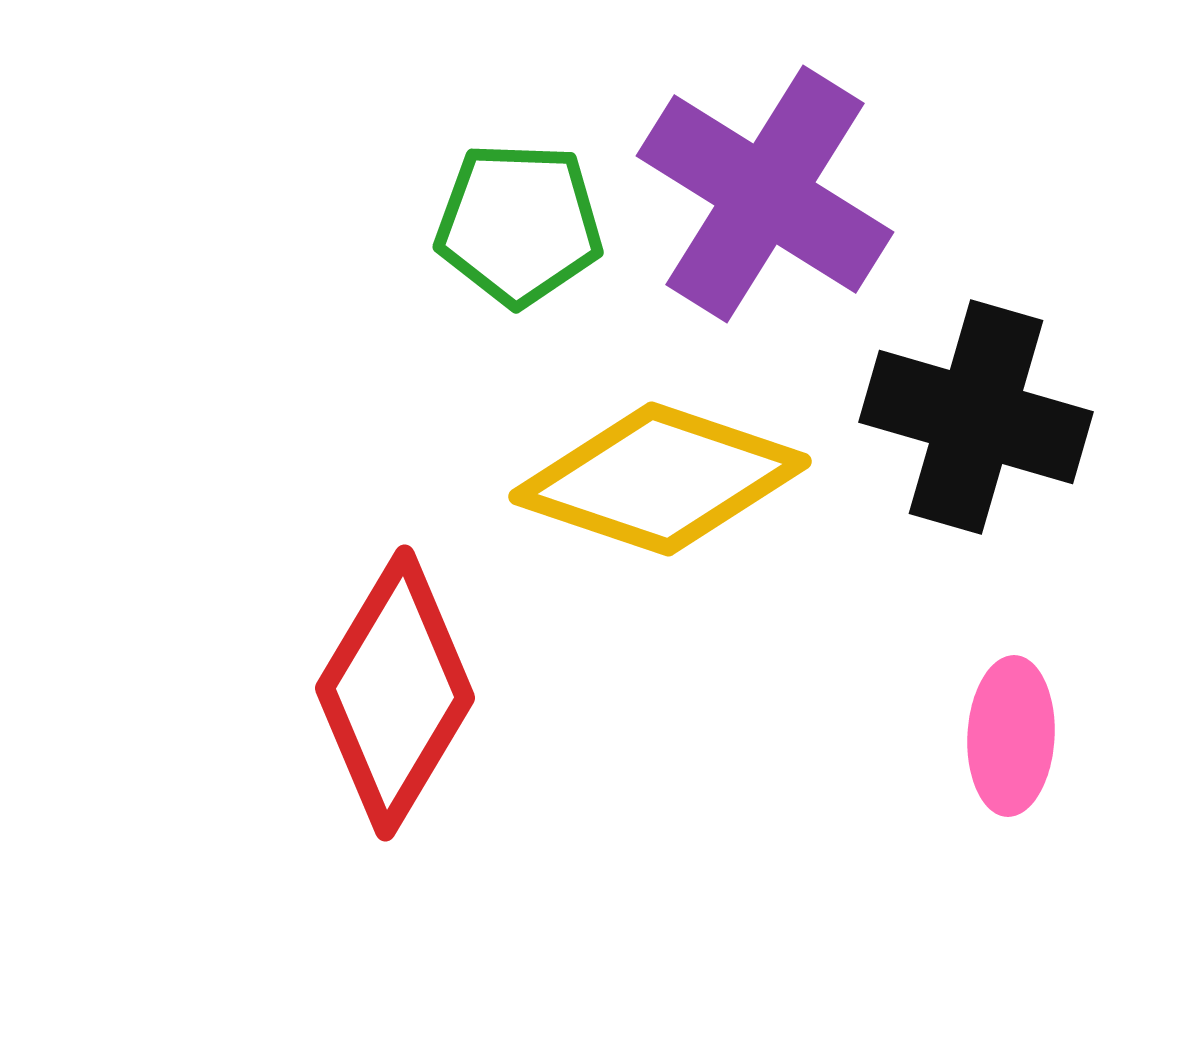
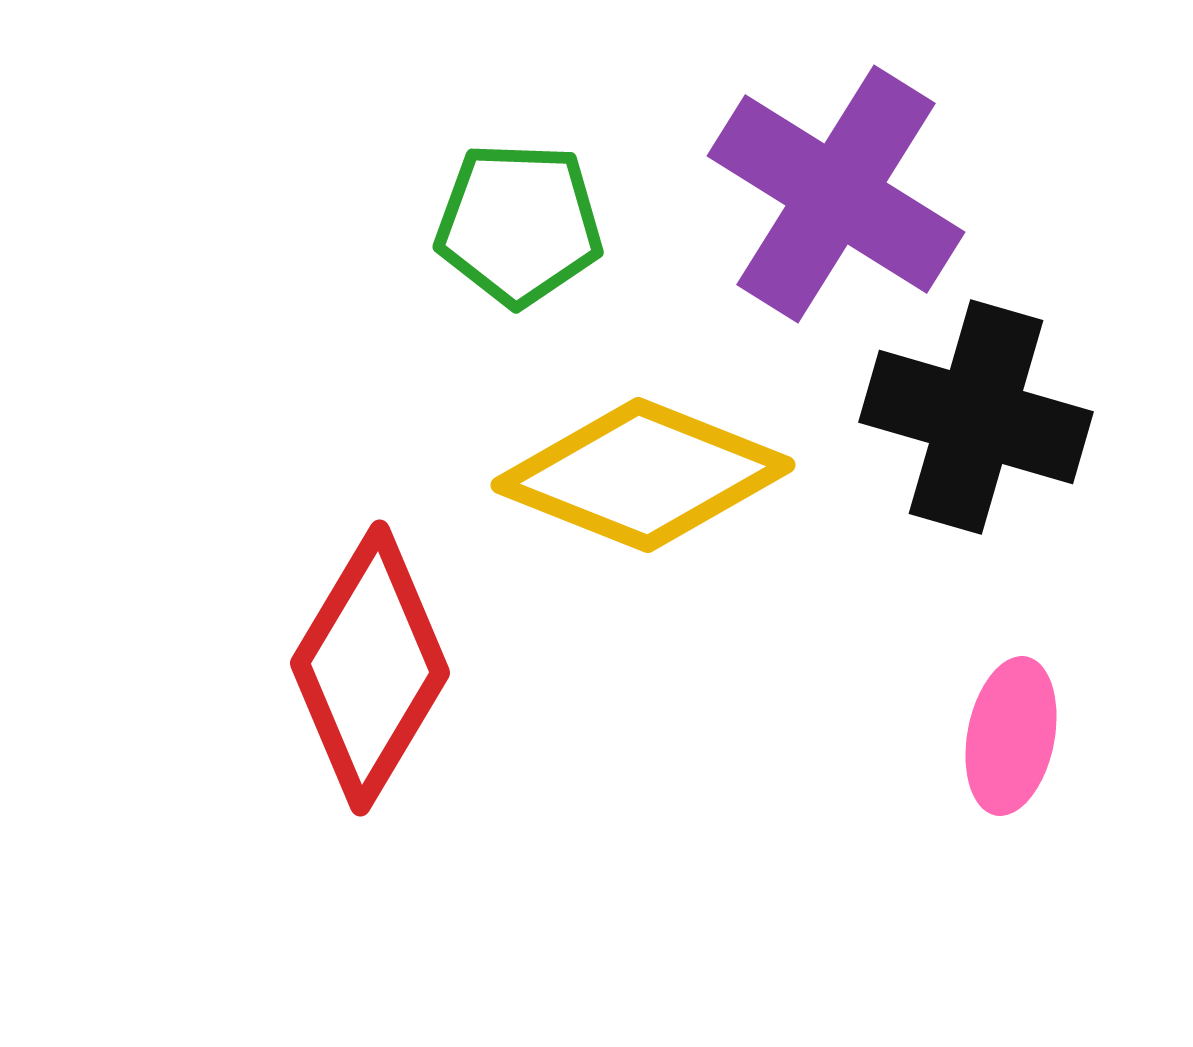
purple cross: moved 71 px right
yellow diamond: moved 17 px left, 4 px up; rotated 3 degrees clockwise
red diamond: moved 25 px left, 25 px up
pink ellipse: rotated 8 degrees clockwise
